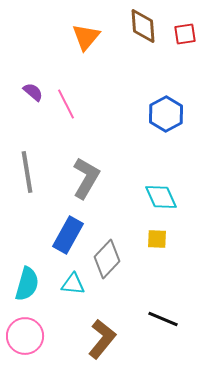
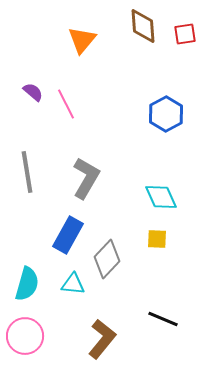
orange triangle: moved 4 px left, 3 px down
